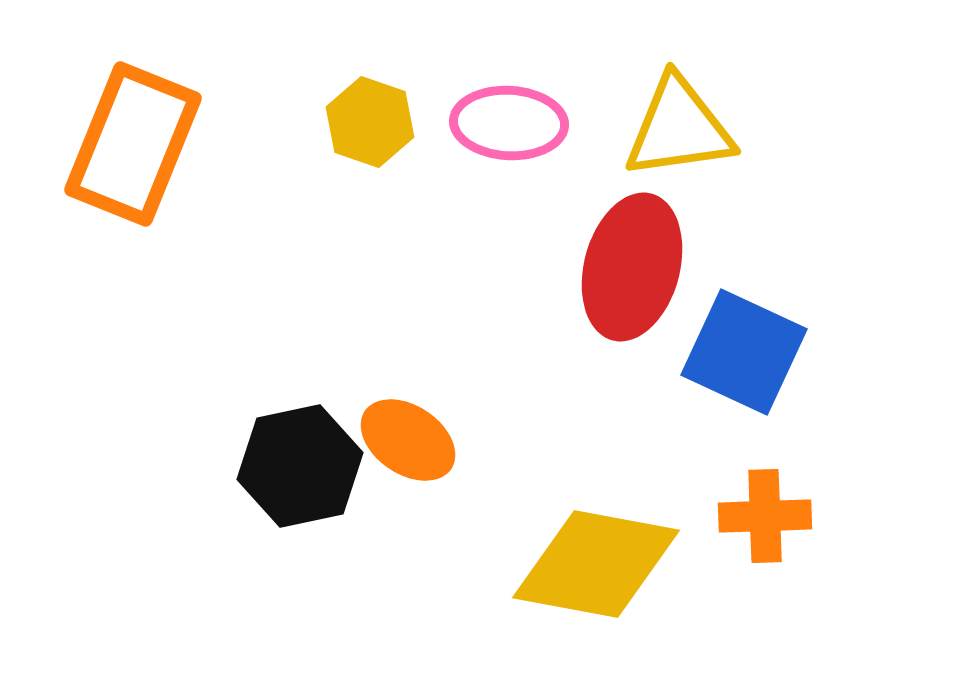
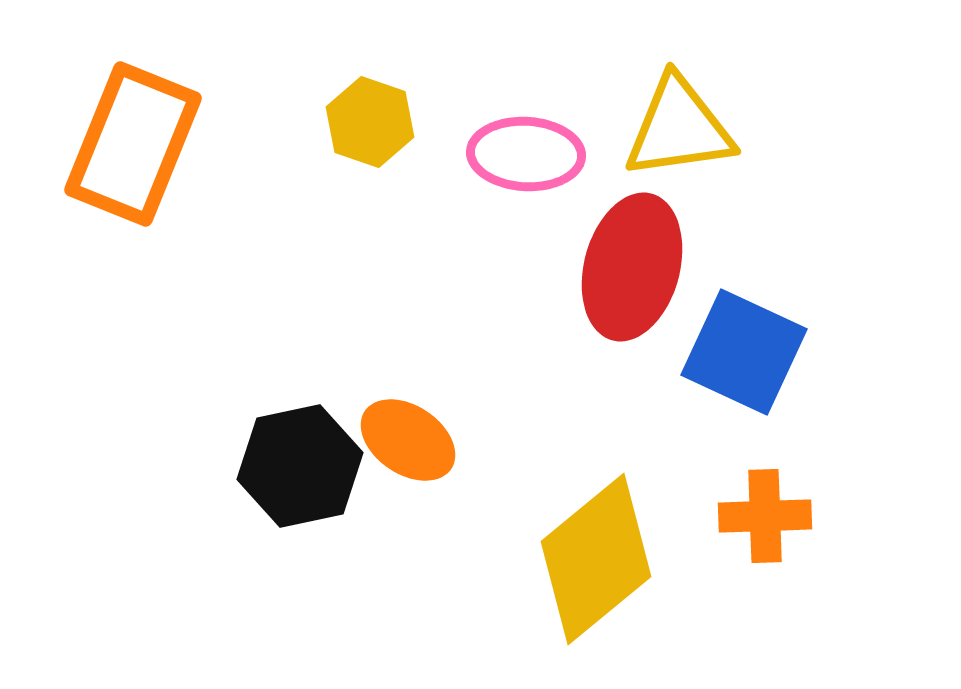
pink ellipse: moved 17 px right, 31 px down
yellow diamond: moved 5 px up; rotated 50 degrees counterclockwise
